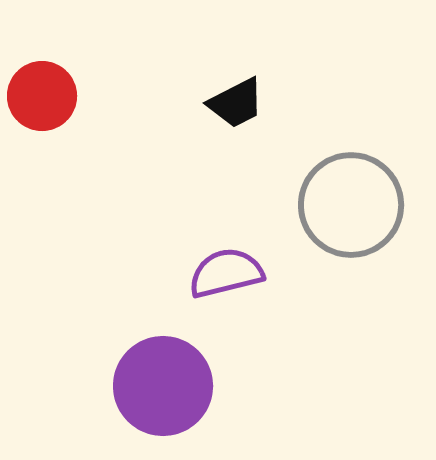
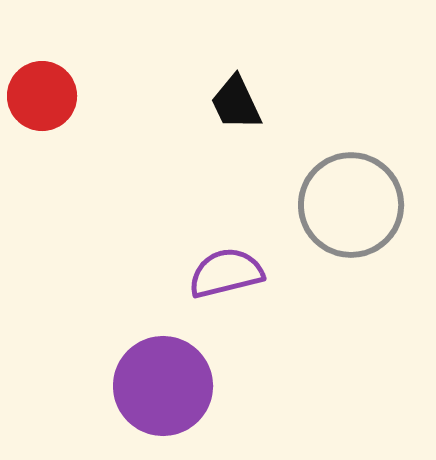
black trapezoid: rotated 92 degrees clockwise
